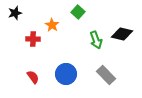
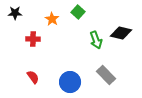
black star: rotated 16 degrees clockwise
orange star: moved 6 px up
black diamond: moved 1 px left, 1 px up
blue circle: moved 4 px right, 8 px down
